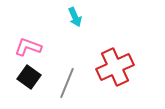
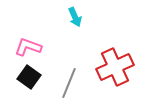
gray line: moved 2 px right
